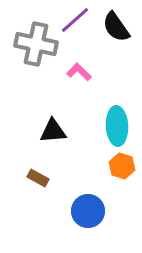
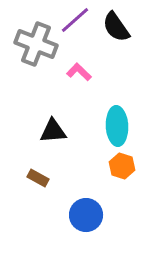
gray cross: rotated 9 degrees clockwise
blue circle: moved 2 px left, 4 px down
